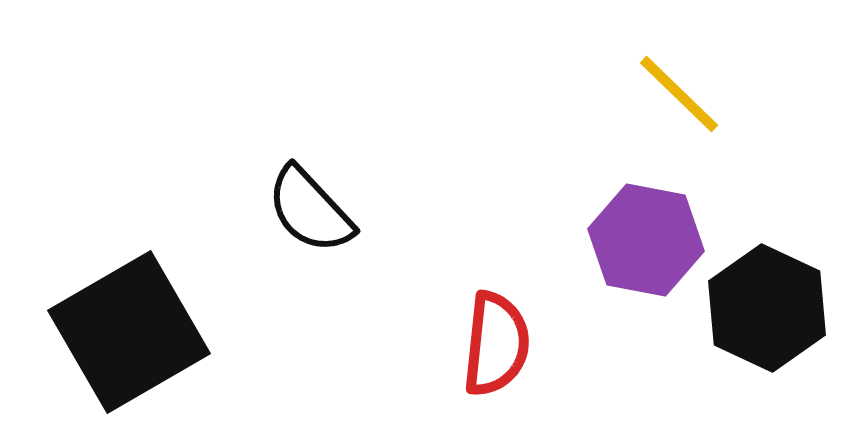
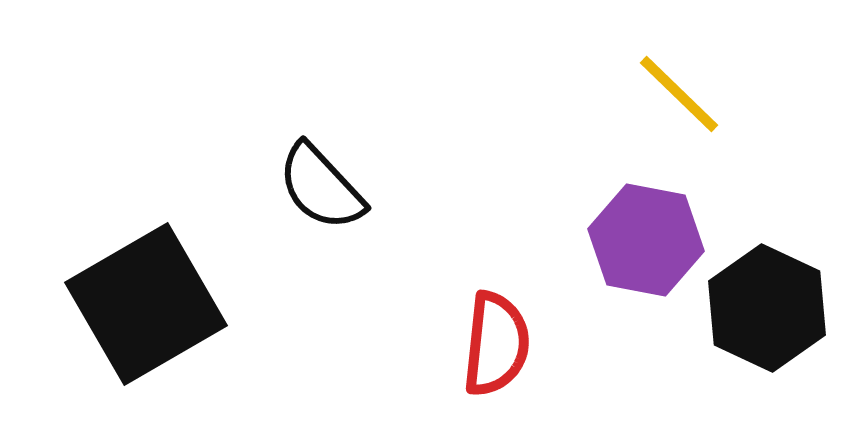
black semicircle: moved 11 px right, 23 px up
black square: moved 17 px right, 28 px up
